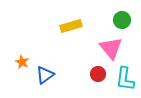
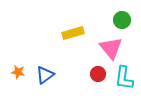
yellow rectangle: moved 2 px right, 7 px down
orange star: moved 4 px left, 10 px down; rotated 16 degrees counterclockwise
cyan L-shape: moved 1 px left, 1 px up
